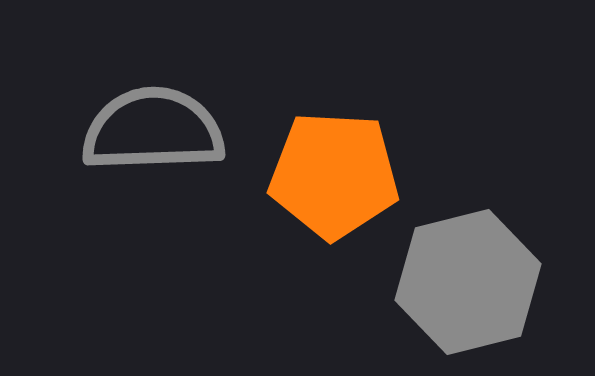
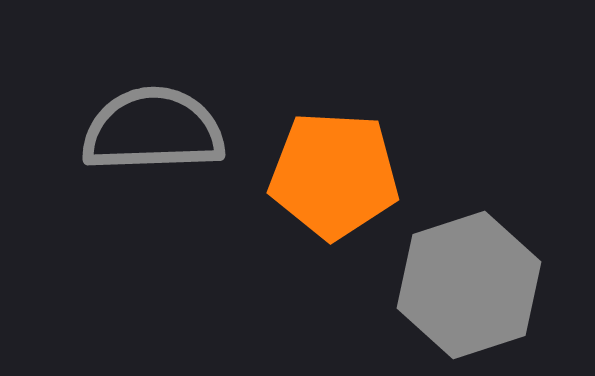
gray hexagon: moved 1 px right, 3 px down; rotated 4 degrees counterclockwise
